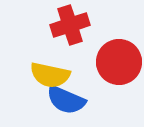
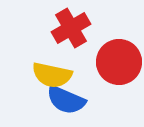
red cross: moved 1 px right, 3 px down; rotated 12 degrees counterclockwise
yellow semicircle: moved 2 px right
